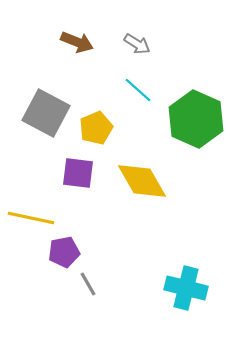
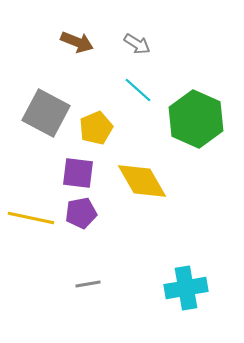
purple pentagon: moved 17 px right, 39 px up
gray line: rotated 70 degrees counterclockwise
cyan cross: rotated 24 degrees counterclockwise
